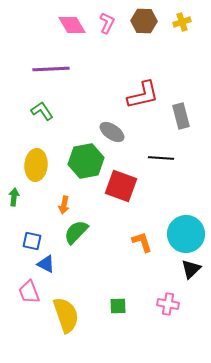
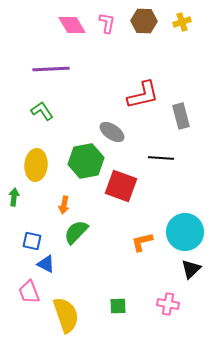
pink L-shape: rotated 15 degrees counterclockwise
cyan circle: moved 1 px left, 2 px up
orange L-shape: rotated 85 degrees counterclockwise
